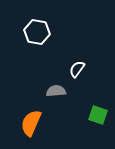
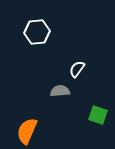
white hexagon: rotated 15 degrees counterclockwise
gray semicircle: moved 4 px right
orange semicircle: moved 4 px left, 8 px down
